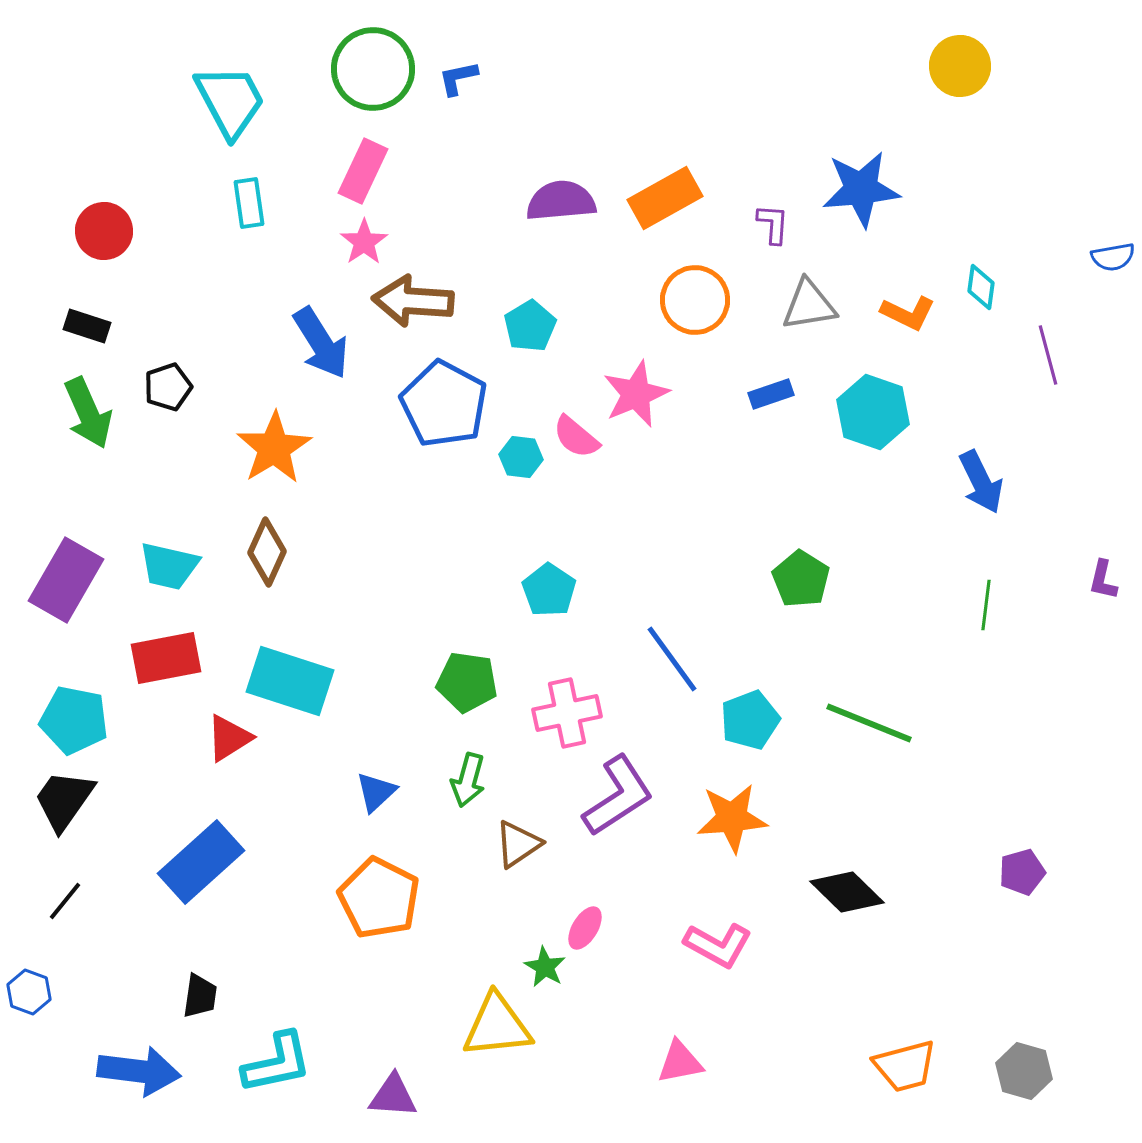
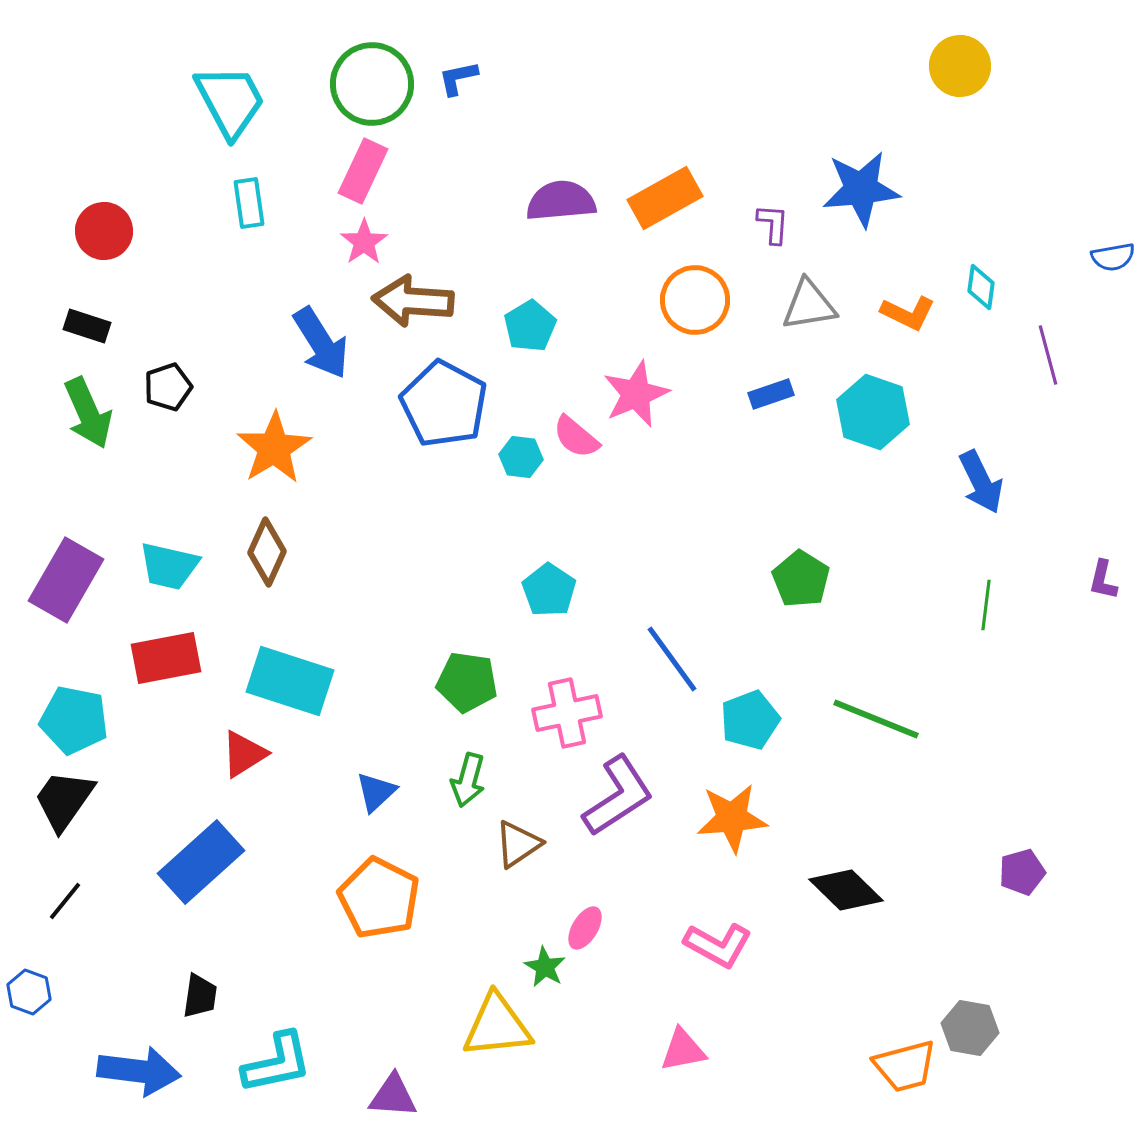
green circle at (373, 69): moved 1 px left, 15 px down
green line at (869, 723): moved 7 px right, 4 px up
red triangle at (229, 738): moved 15 px right, 16 px down
black diamond at (847, 892): moved 1 px left, 2 px up
pink triangle at (680, 1062): moved 3 px right, 12 px up
gray hexagon at (1024, 1071): moved 54 px left, 43 px up; rotated 6 degrees counterclockwise
